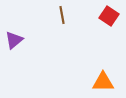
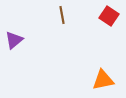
orange triangle: moved 2 px up; rotated 10 degrees counterclockwise
